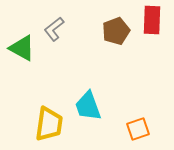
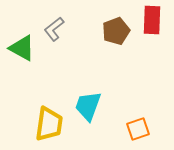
cyan trapezoid: rotated 40 degrees clockwise
